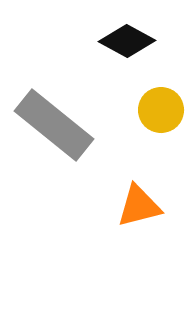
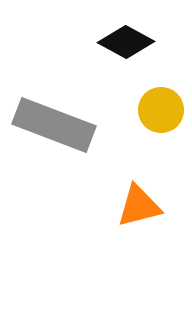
black diamond: moved 1 px left, 1 px down
gray rectangle: rotated 18 degrees counterclockwise
